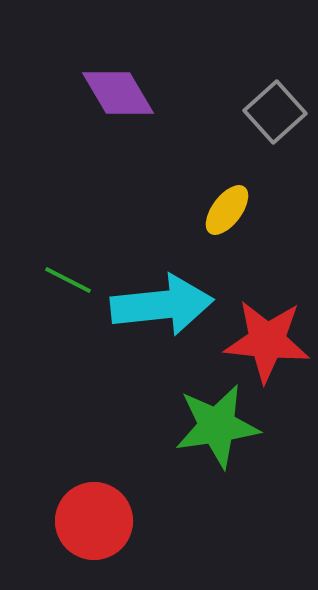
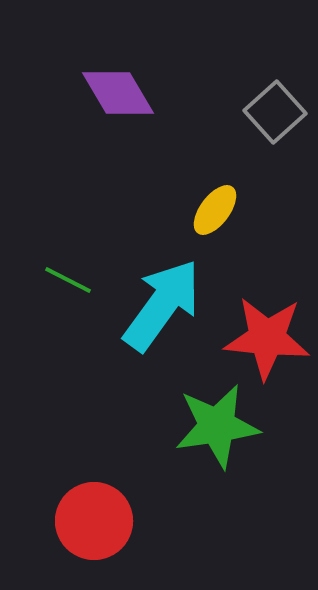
yellow ellipse: moved 12 px left
cyan arrow: rotated 48 degrees counterclockwise
red star: moved 3 px up
